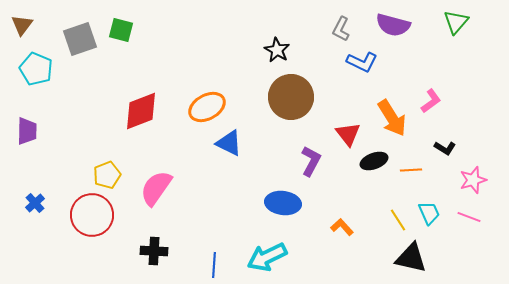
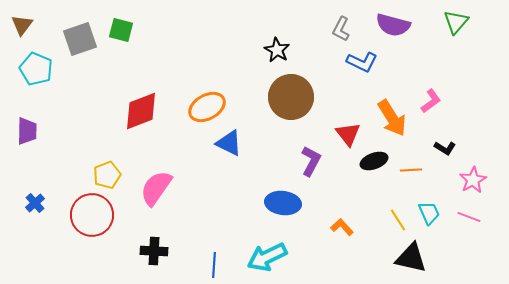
pink star: rotated 12 degrees counterclockwise
